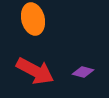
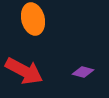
red arrow: moved 11 px left
